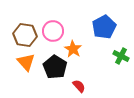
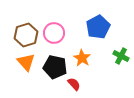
blue pentagon: moved 6 px left
pink circle: moved 1 px right, 2 px down
brown hexagon: moved 1 px right; rotated 25 degrees counterclockwise
orange star: moved 9 px right, 9 px down
black pentagon: rotated 20 degrees counterclockwise
red semicircle: moved 5 px left, 2 px up
